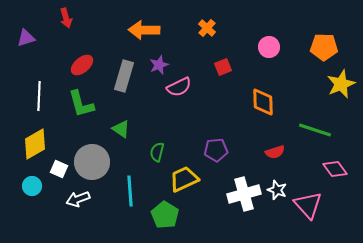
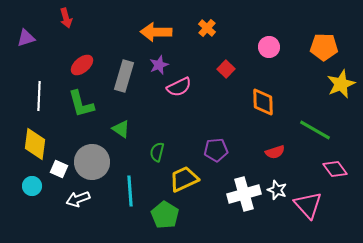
orange arrow: moved 12 px right, 2 px down
red square: moved 3 px right, 2 px down; rotated 24 degrees counterclockwise
green line: rotated 12 degrees clockwise
yellow diamond: rotated 52 degrees counterclockwise
